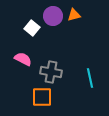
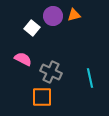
gray cross: rotated 15 degrees clockwise
